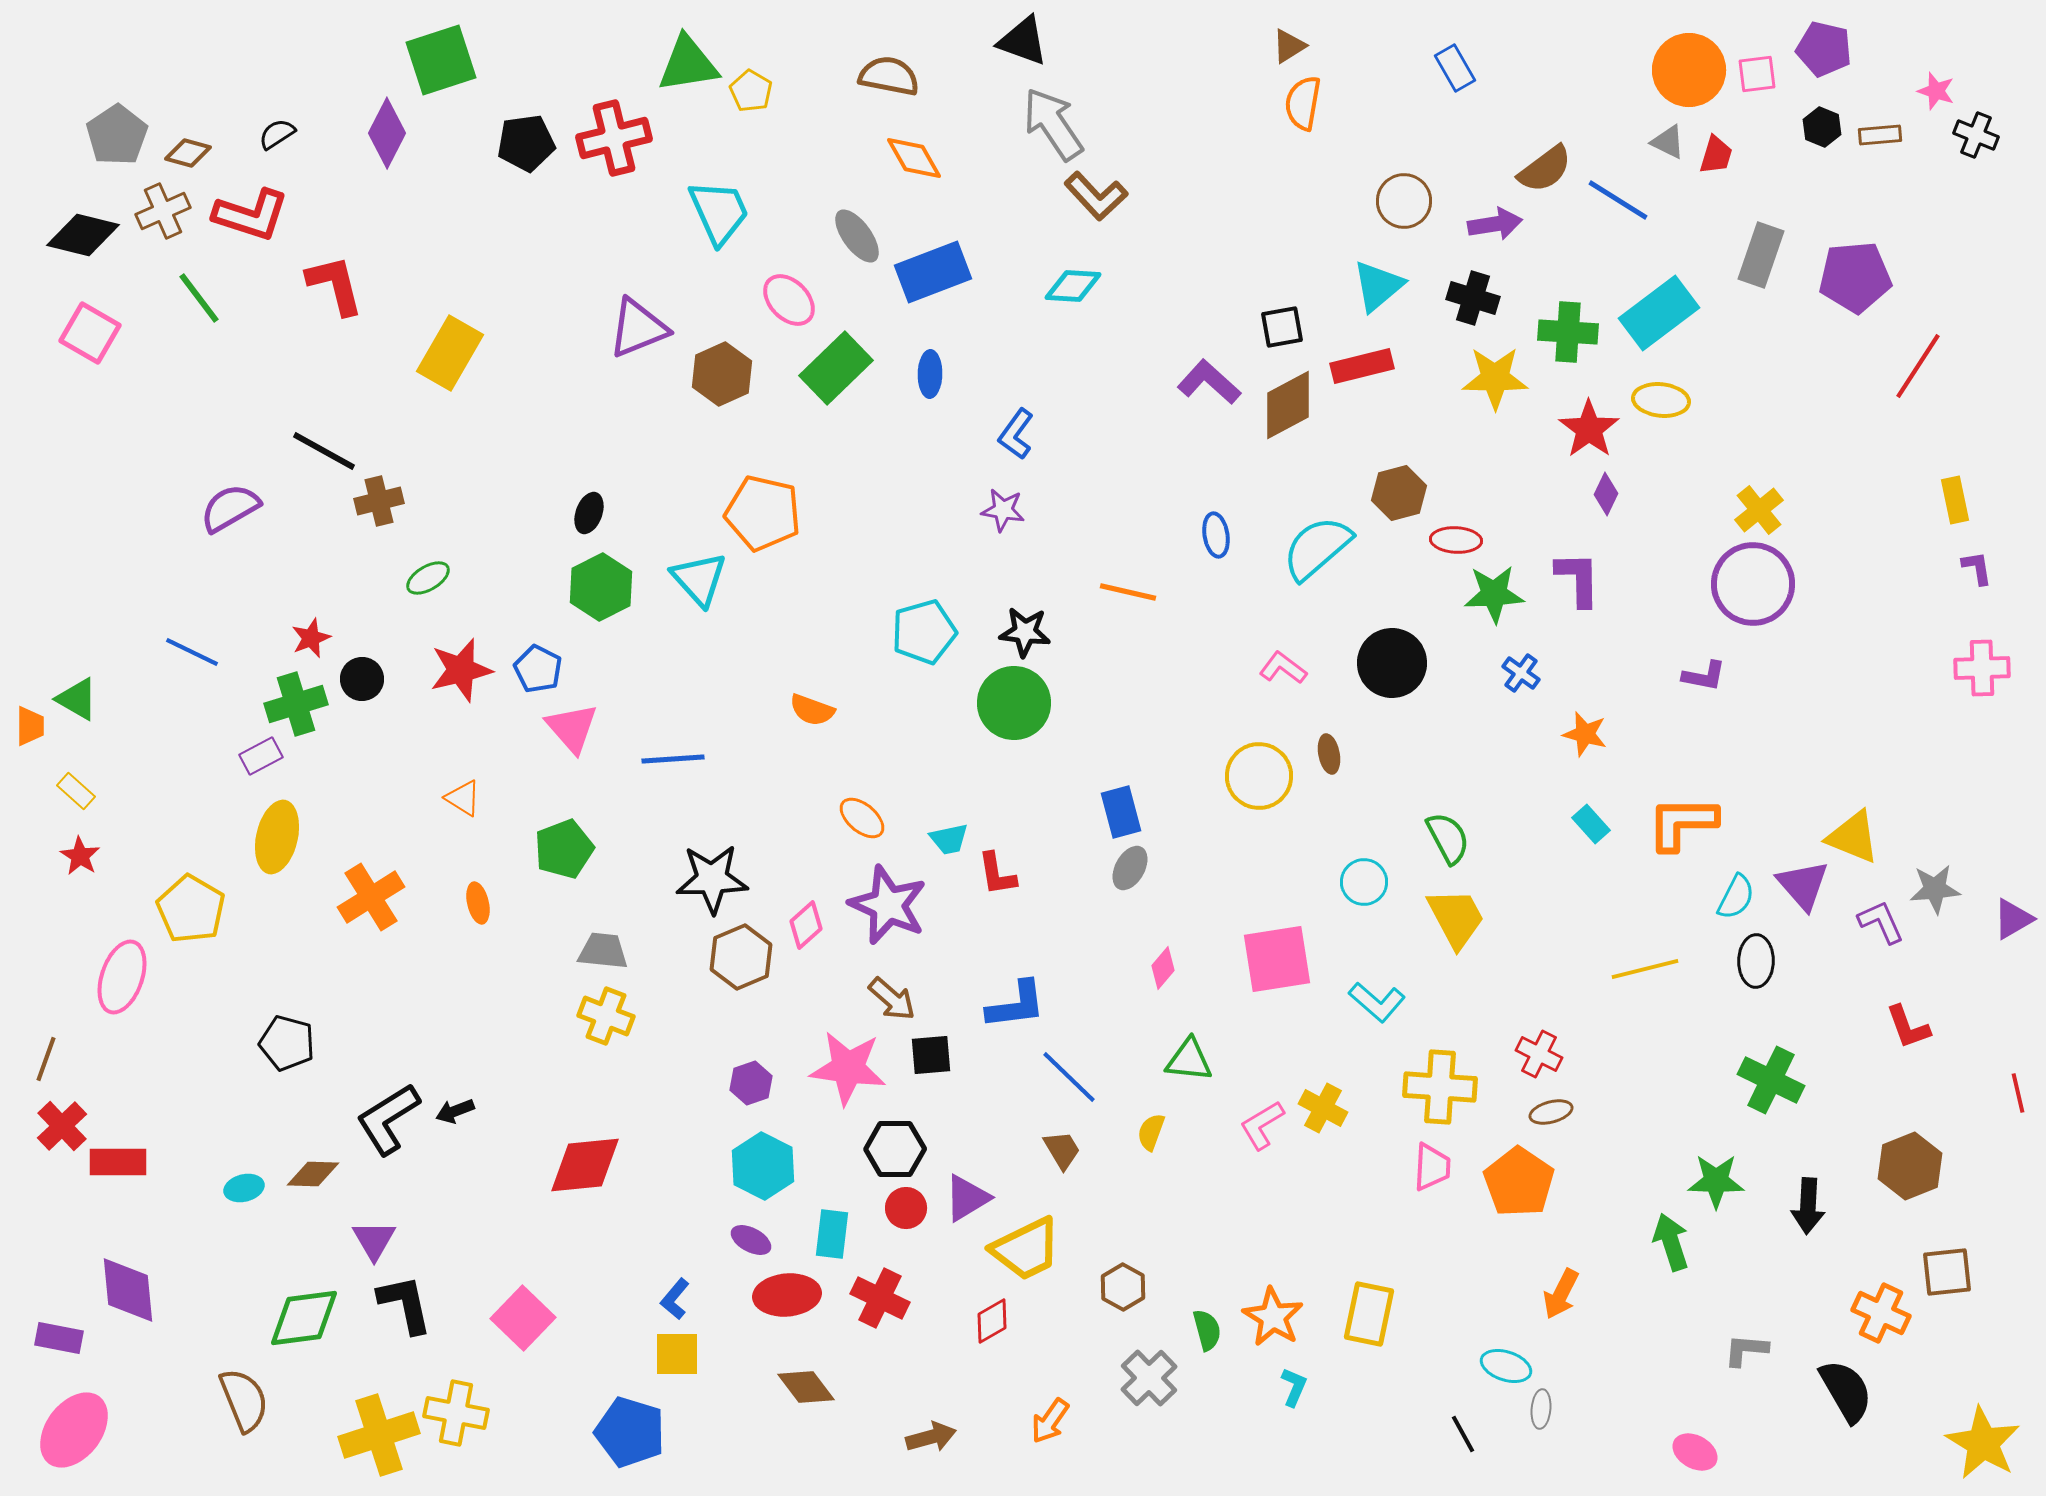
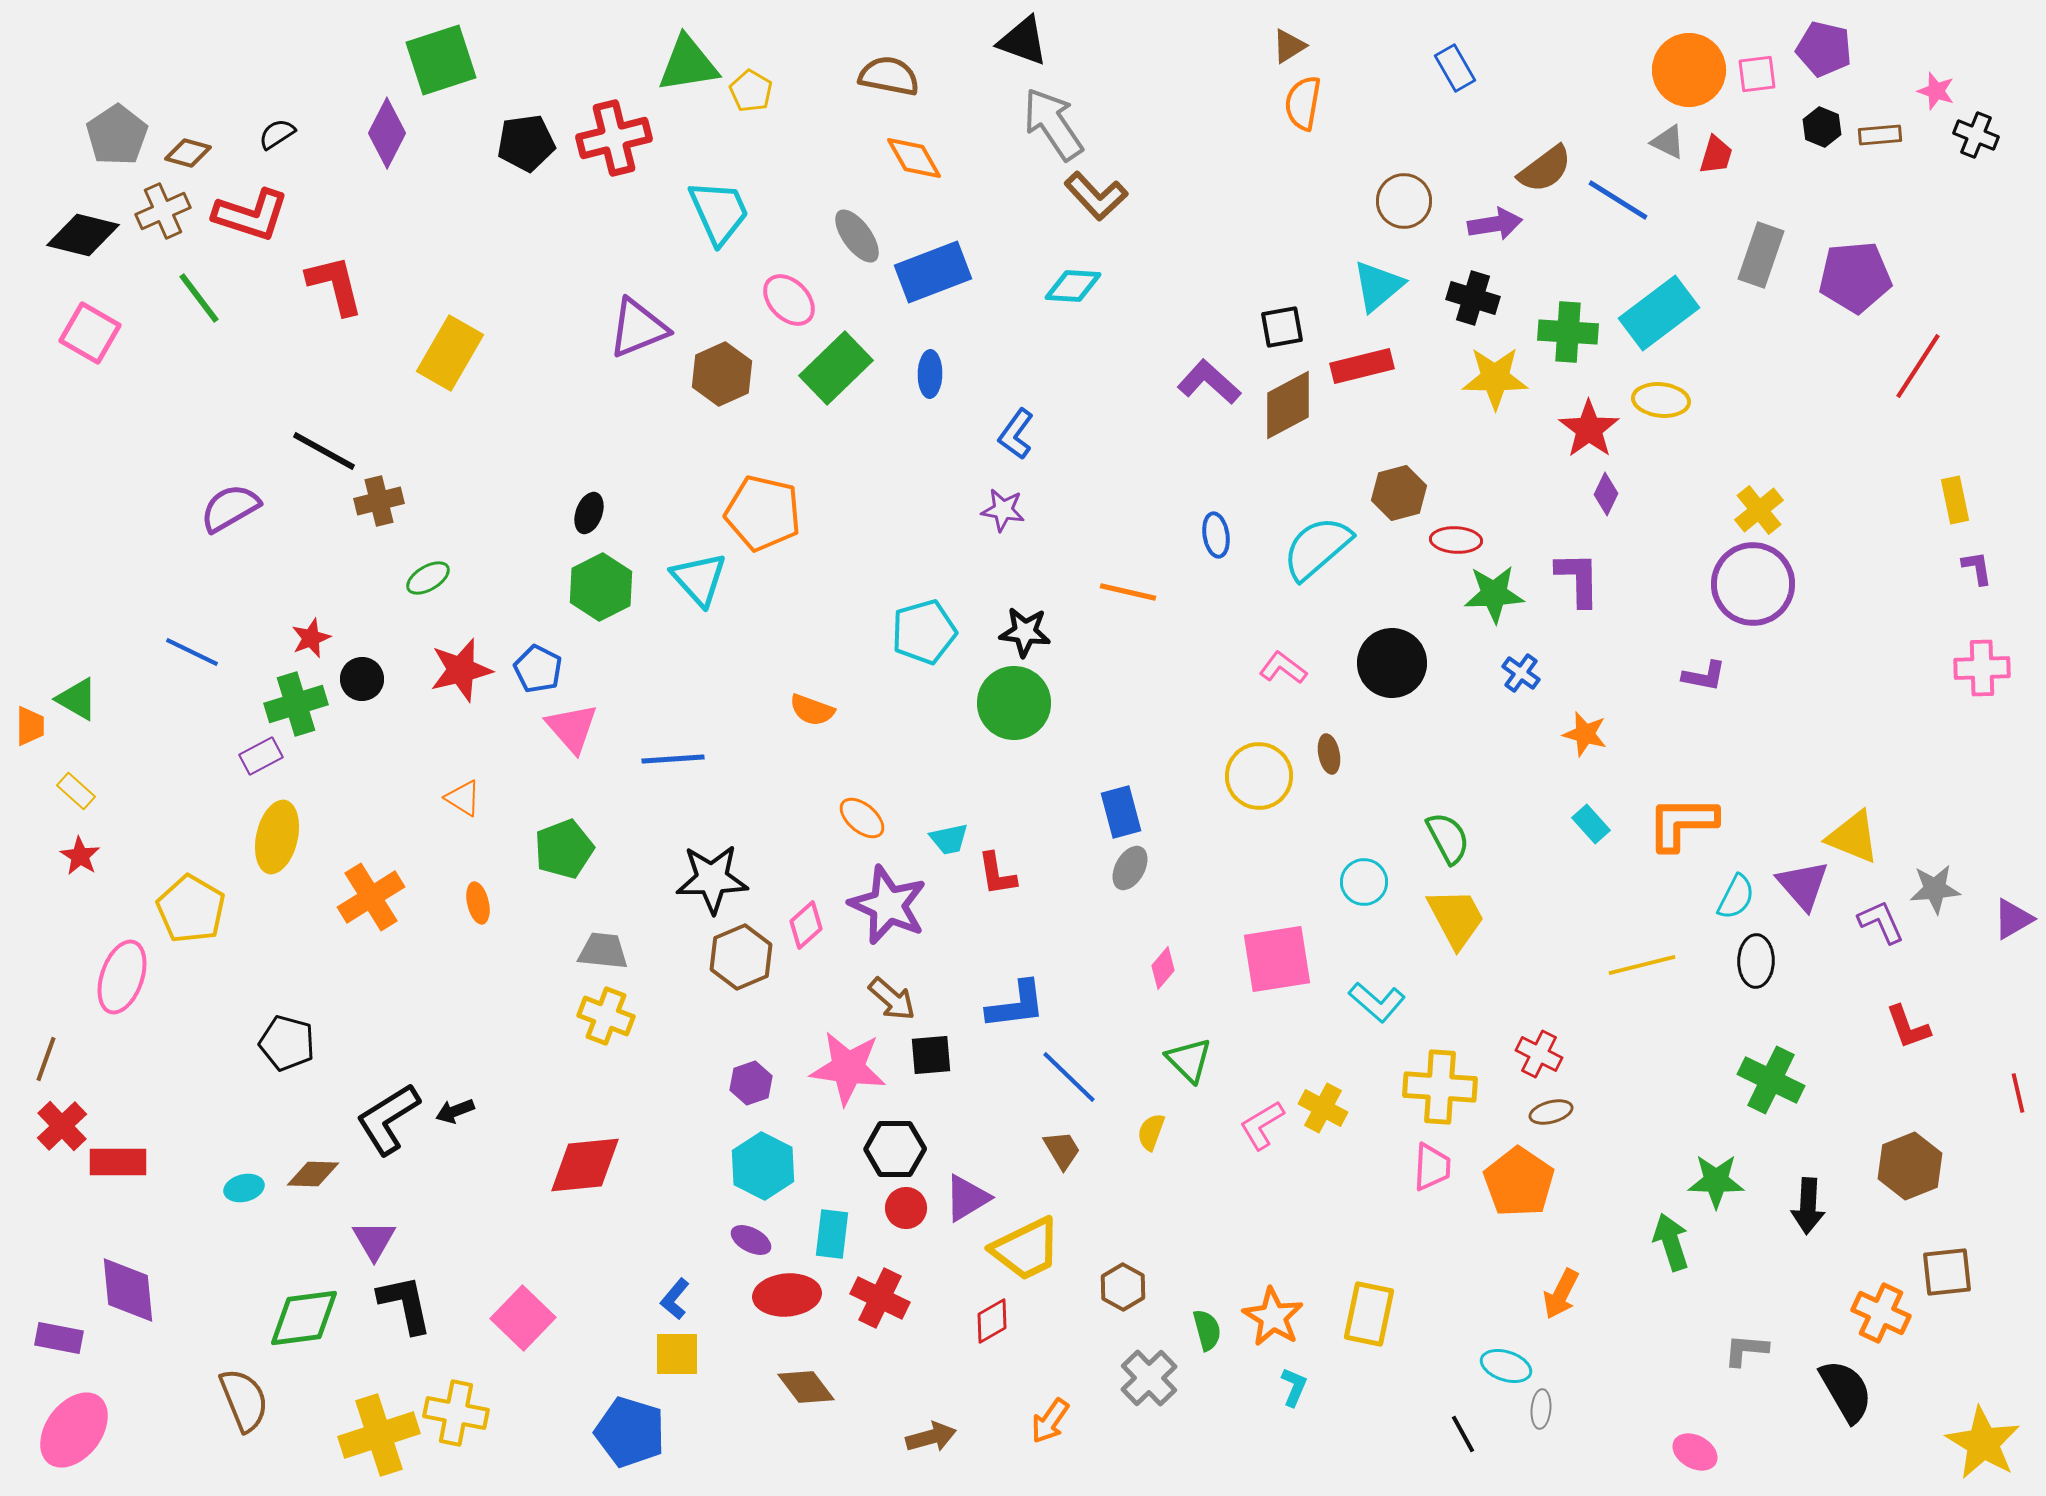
yellow line at (1645, 969): moved 3 px left, 4 px up
green triangle at (1189, 1060): rotated 39 degrees clockwise
